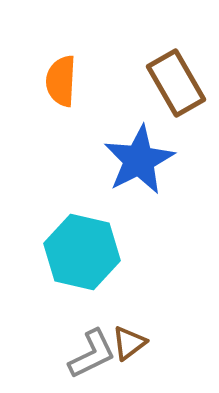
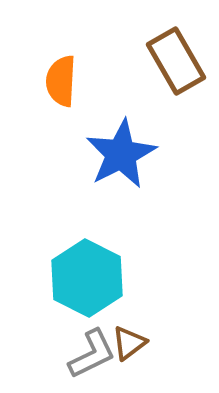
brown rectangle: moved 22 px up
blue star: moved 18 px left, 6 px up
cyan hexagon: moved 5 px right, 26 px down; rotated 14 degrees clockwise
